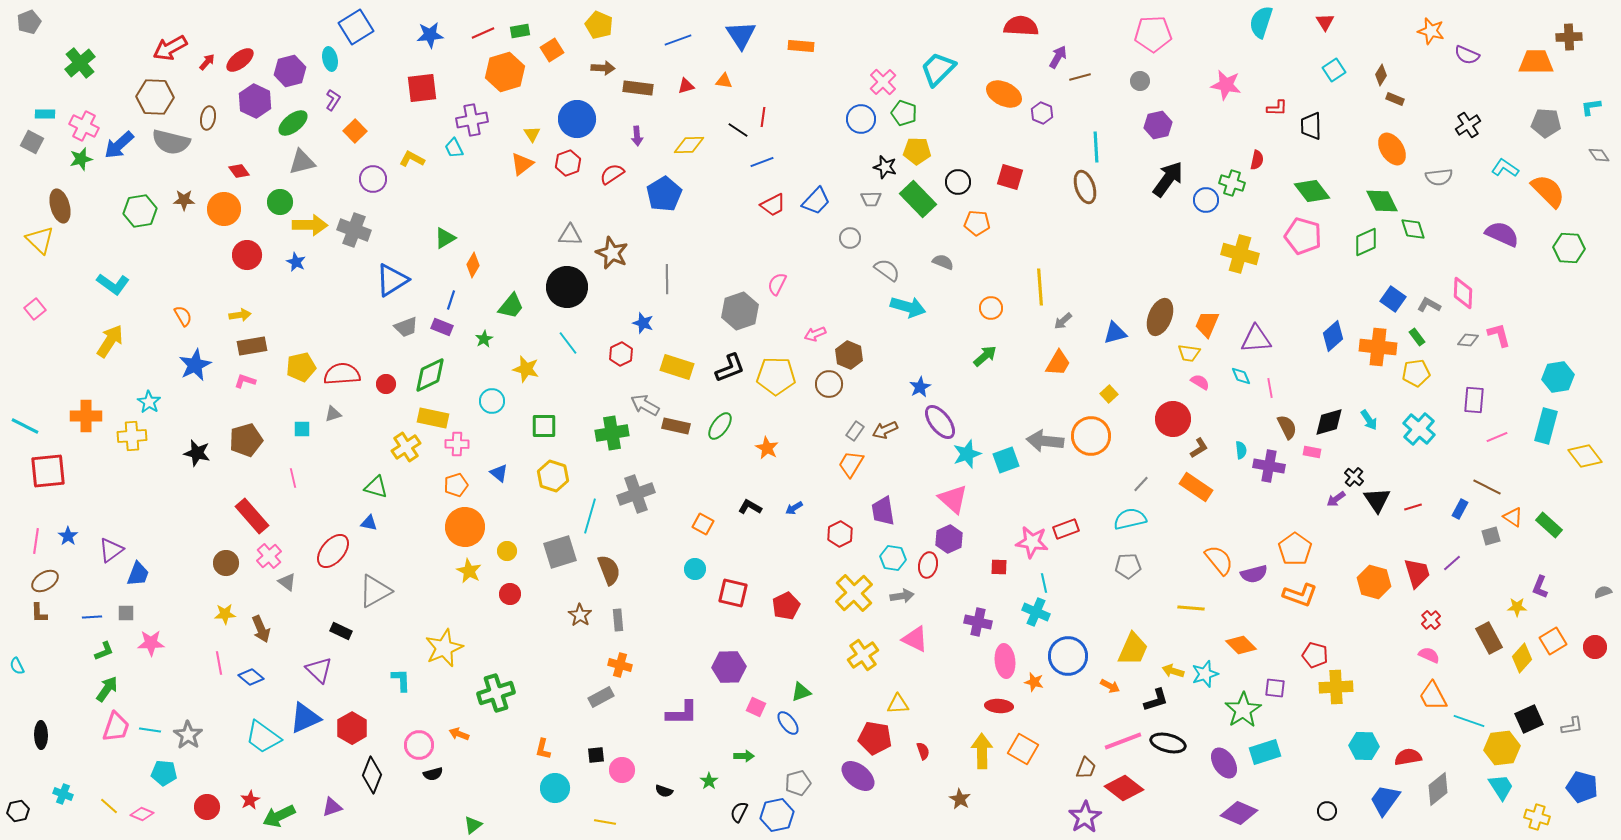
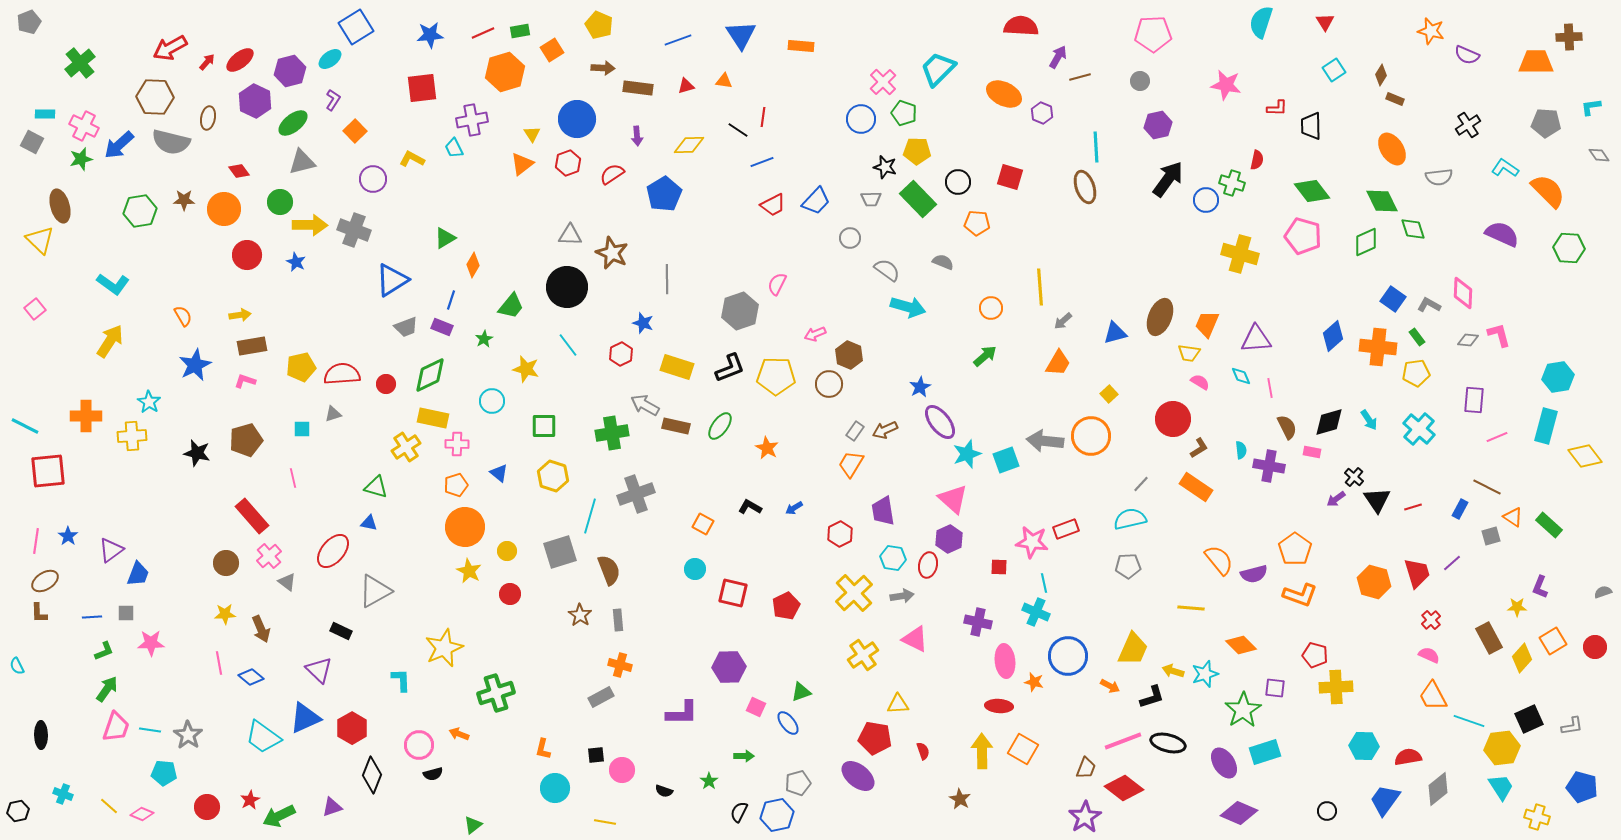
cyan ellipse at (330, 59): rotated 65 degrees clockwise
cyan line at (568, 343): moved 2 px down
black L-shape at (1156, 700): moved 4 px left, 3 px up
